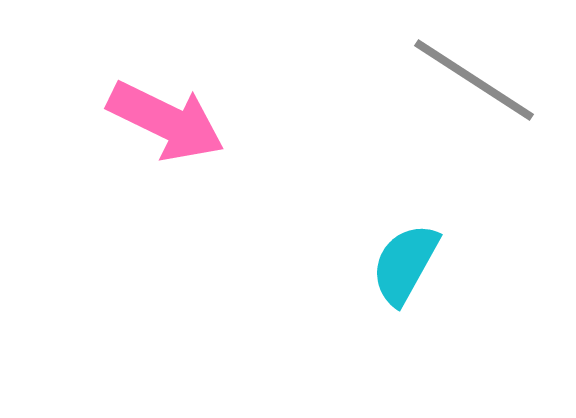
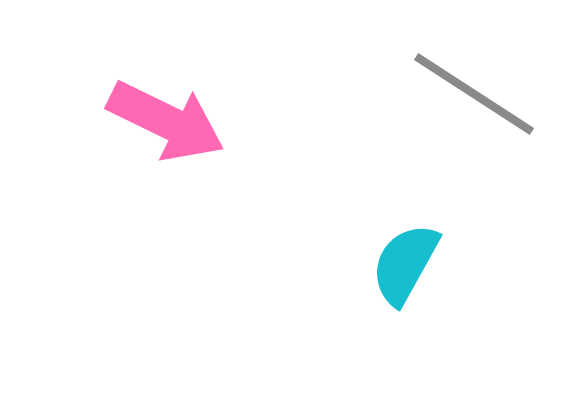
gray line: moved 14 px down
